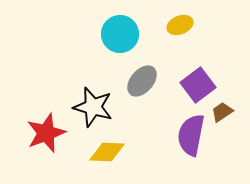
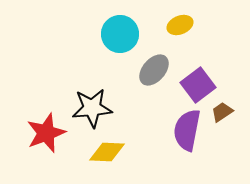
gray ellipse: moved 12 px right, 11 px up
black star: moved 1 px left, 1 px down; rotated 21 degrees counterclockwise
purple semicircle: moved 4 px left, 5 px up
